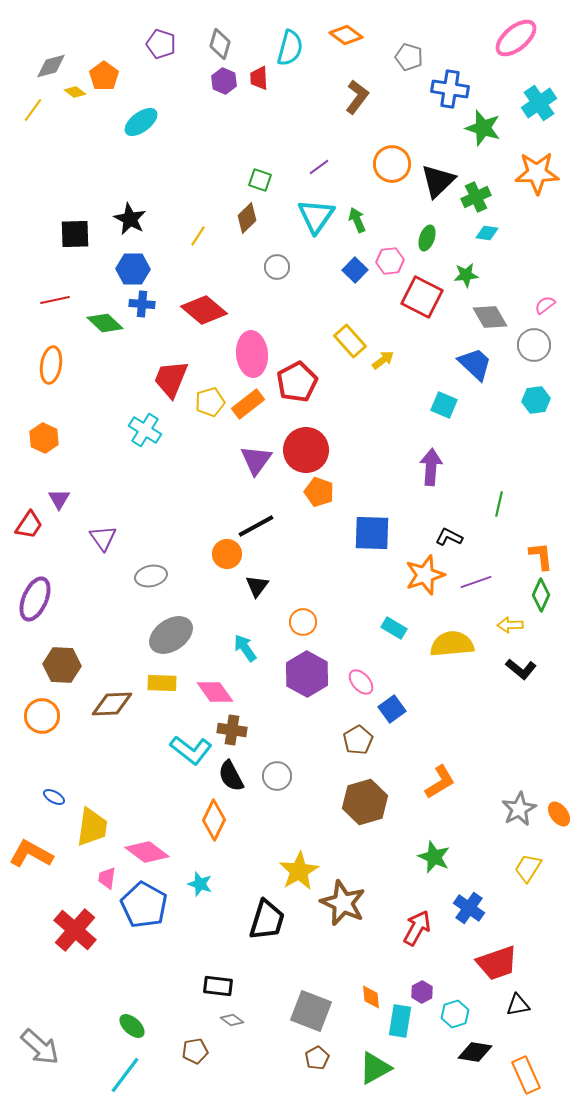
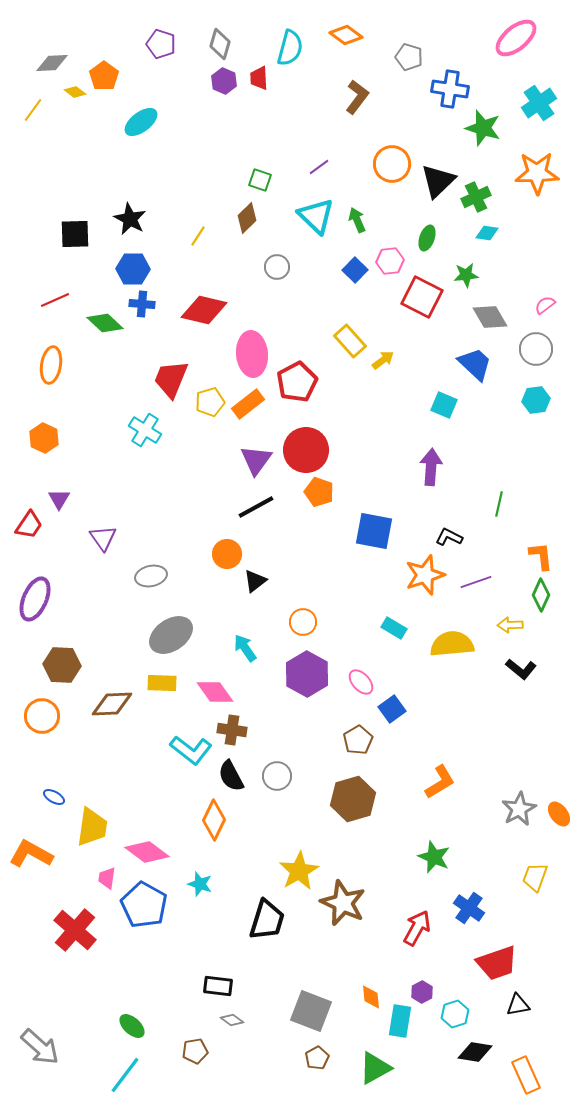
gray diamond at (51, 66): moved 1 px right, 3 px up; rotated 12 degrees clockwise
cyan triangle at (316, 216): rotated 21 degrees counterclockwise
red line at (55, 300): rotated 12 degrees counterclockwise
red diamond at (204, 310): rotated 27 degrees counterclockwise
gray circle at (534, 345): moved 2 px right, 4 px down
black line at (256, 526): moved 19 px up
blue square at (372, 533): moved 2 px right, 2 px up; rotated 9 degrees clockwise
black triangle at (257, 586): moved 2 px left, 5 px up; rotated 15 degrees clockwise
brown hexagon at (365, 802): moved 12 px left, 3 px up
yellow trapezoid at (528, 868): moved 7 px right, 9 px down; rotated 12 degrees counterclockwise
